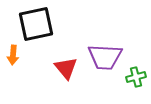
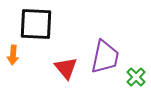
black square: rotated 15 degrees clockwise
purple trapezoid: rotated 81 degrees counterclockwise
green cross: rotated 30 degrees counterclockwise
